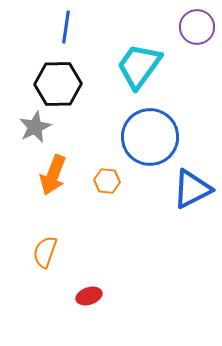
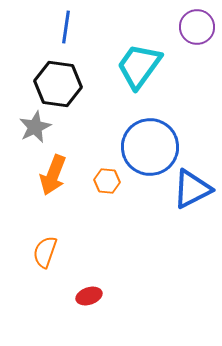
black hexagon: rotated 9 degrees clockwise
blue circle: moved 10 px down
